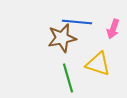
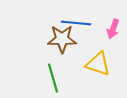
blue line: moved 1 px left, 1 px down
brown star: moved 1 px down; rotated 12 degrees clockwise
green line: moved 15 px left
